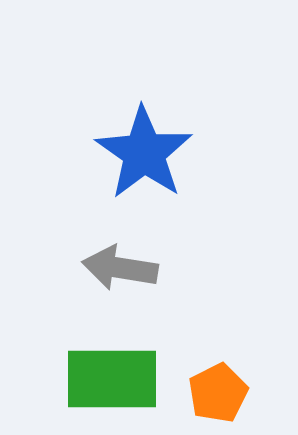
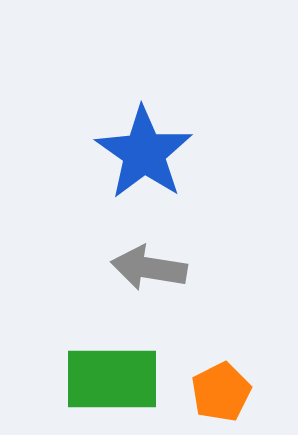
gray arrow: moved 29 px right
orange pentagon: moved 3 px right, 1 px up
